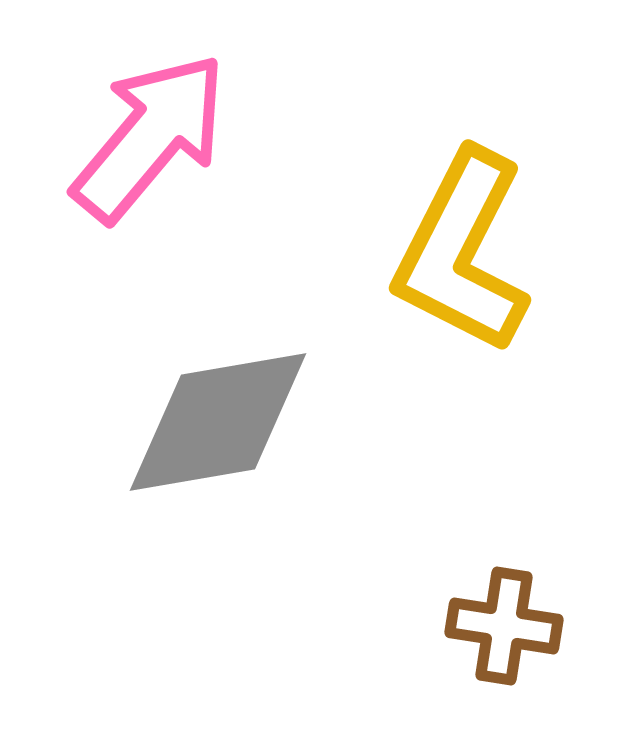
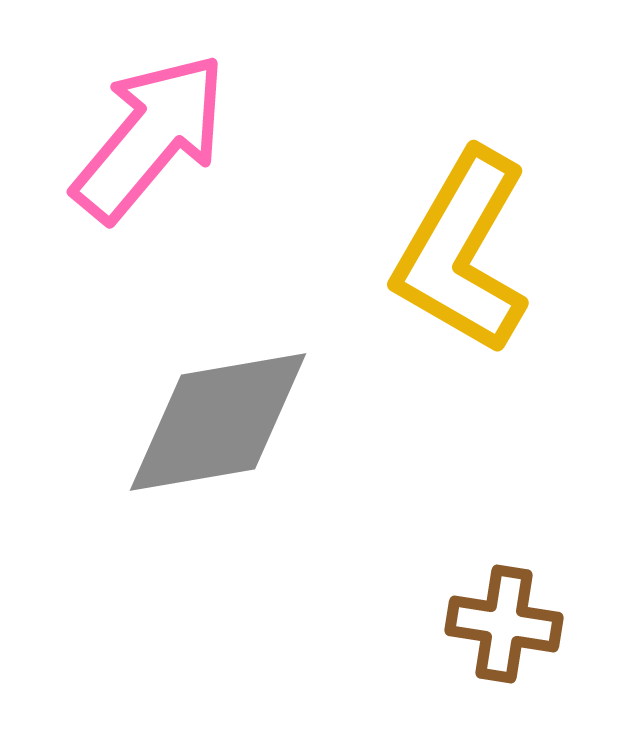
yellow L-shape: rotated 3 degrees clockwise
brown cross: moved 2 px up
